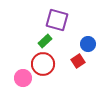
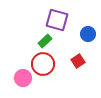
blue circle: moved 10 px up
